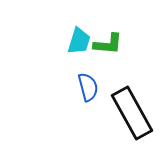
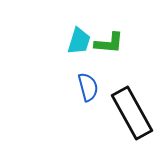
green L-shape: moved 1 px right, 1 px up
